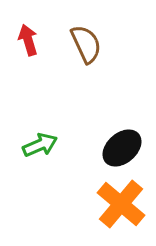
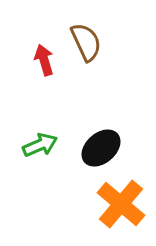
red arrow: moved 16 px right, 20 px down
brown semicircle: moved 2 px up
black ellipse: moved 21 px left
